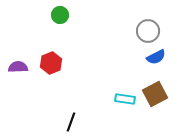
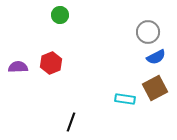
gray circle: moved 1 px down
brown square: moved 6 px up
